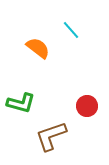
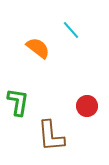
green L-shape: moved 3 px left, 1 px up; rotated 96 degrees counterclockwise
brown L-shape: rotated 76 degrees counterclockwise
